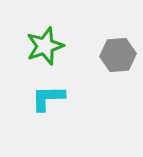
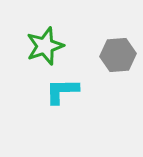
cyan L-shape: moved 14 px right, 7 px up
